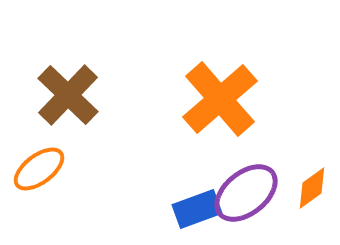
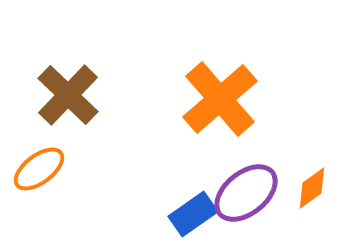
blue rectangle: moved 4 px left, 5 px down; rotated 15 degrees counterclockwise
